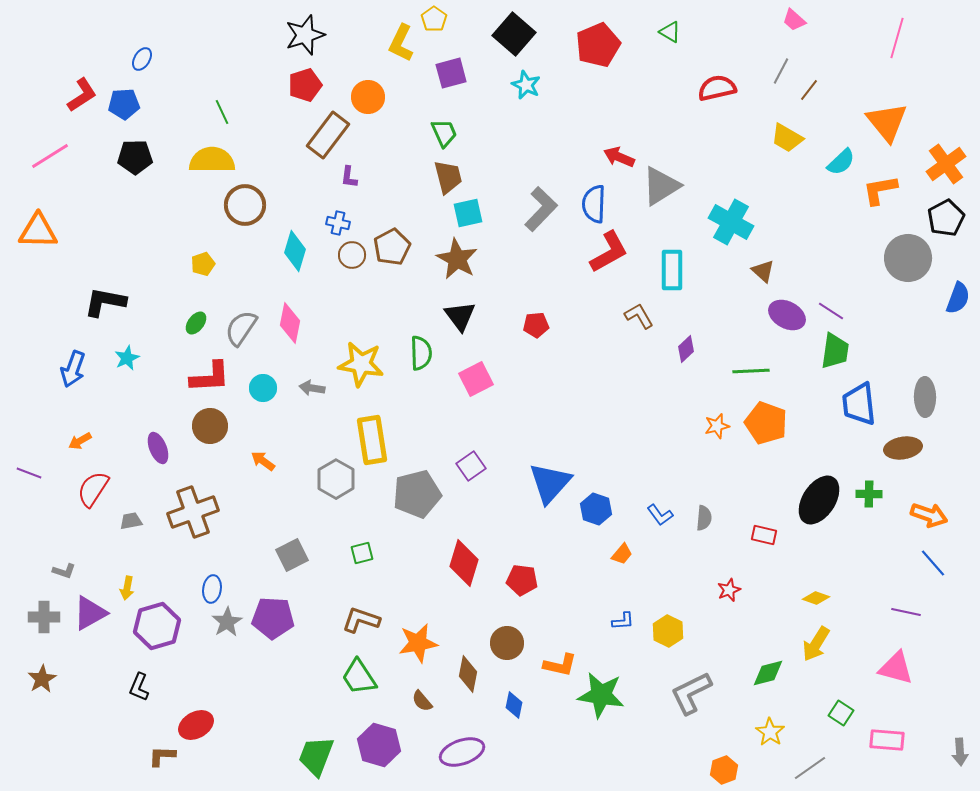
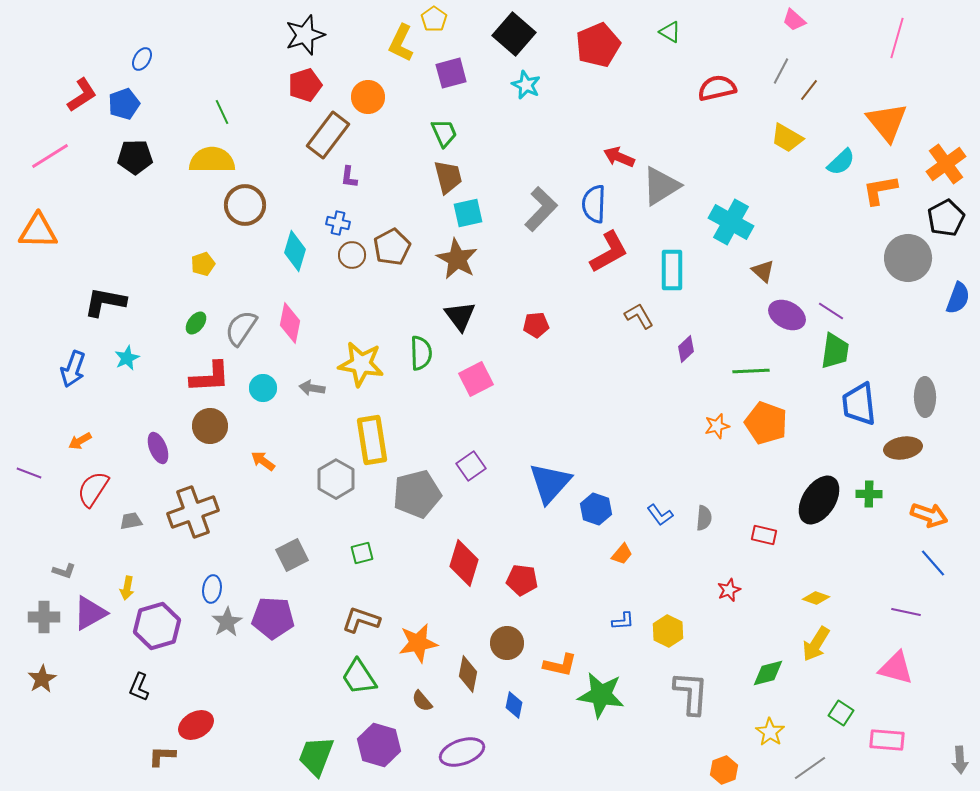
blue pentagon at (124, 104): rotated 16 degrees counterclockwise
gray L-shape at (691, 693): rotated 120 degrees clockwise
gray arrow at (960, 752): moved 8 px down
